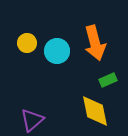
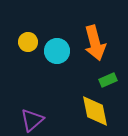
yellow circle: moved 1 px right, 1 px up
